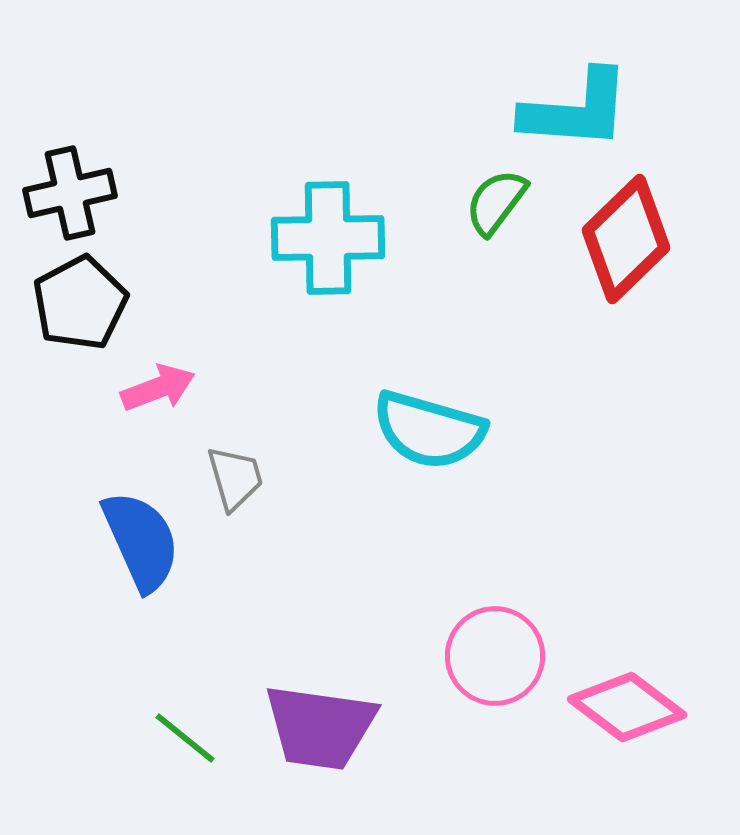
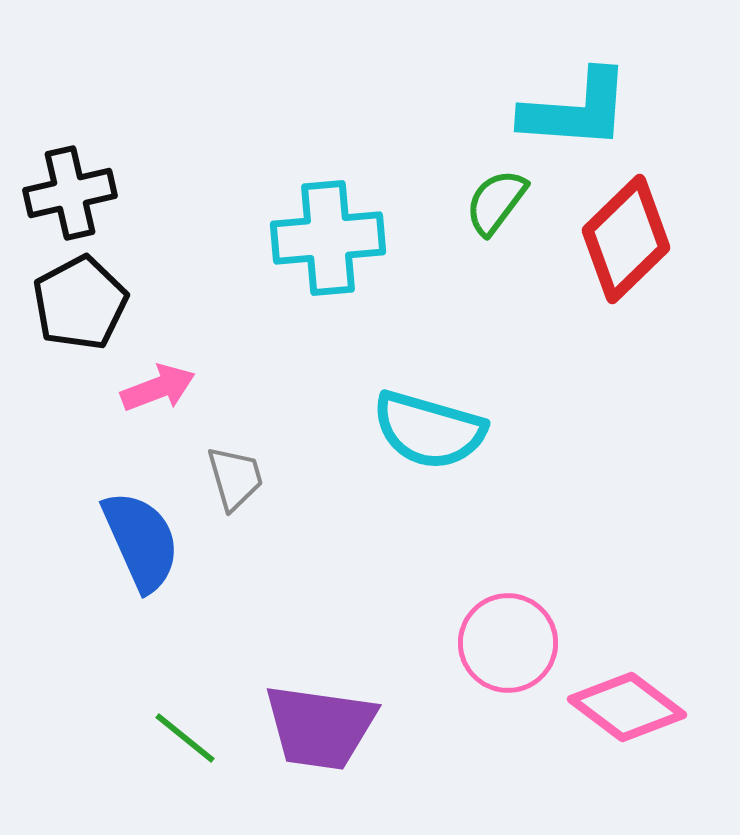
cyan cross: rotated 4 degrees counterclockwise
pink circle: moved 13 px right, 13 px up
